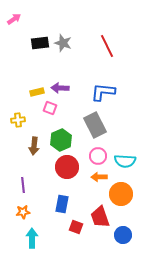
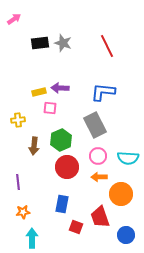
yellow rectangle: moved 2 px right
pink square: rotated 16 degrees counterclockwise
cyan semicircle: moved 3 px right, 3 px up
purple line: moved 5 px left, 3 px up
blue circle: moved 3 px right
